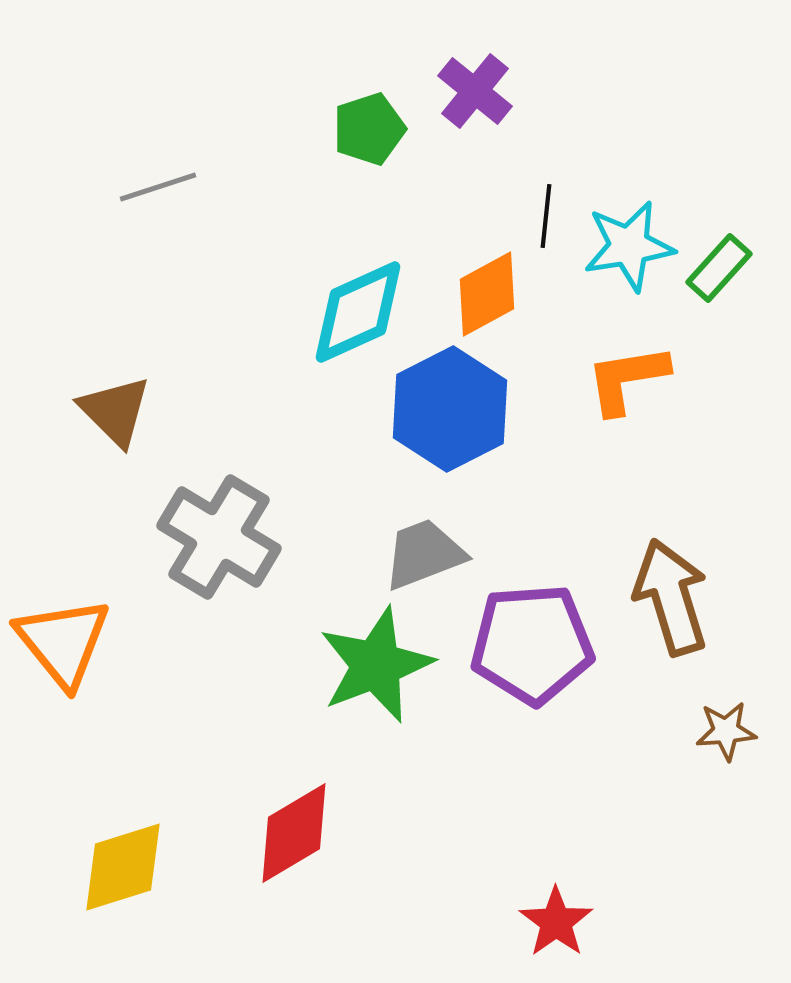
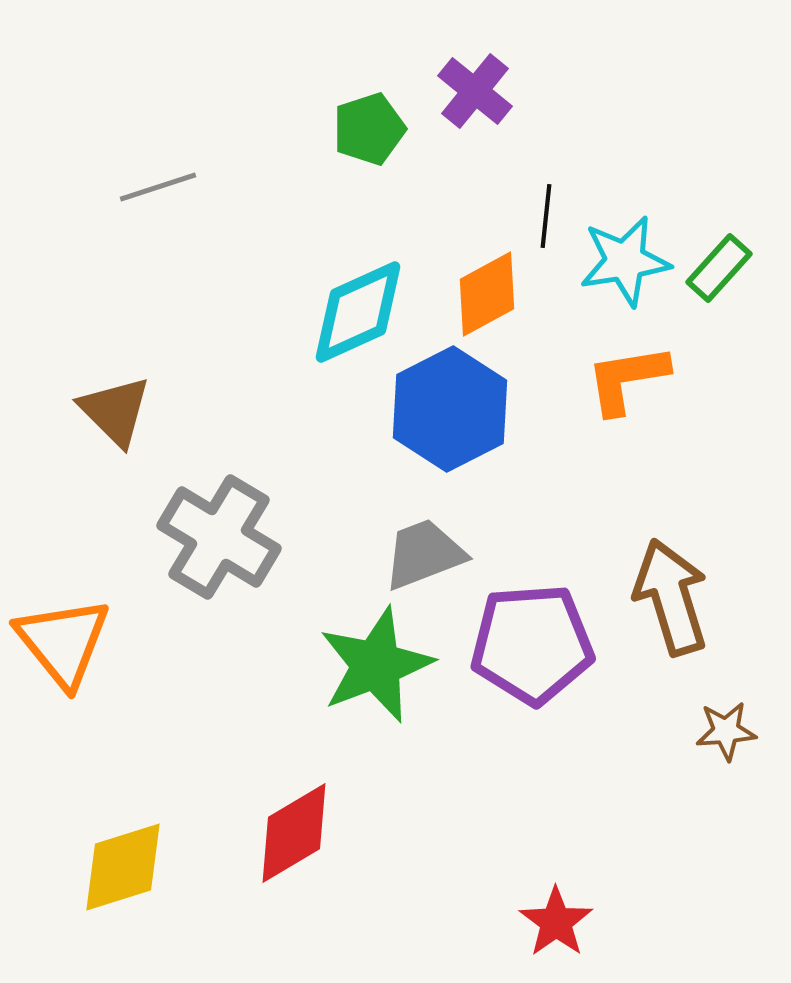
cyan star: moved 4 px left, 15 px down
